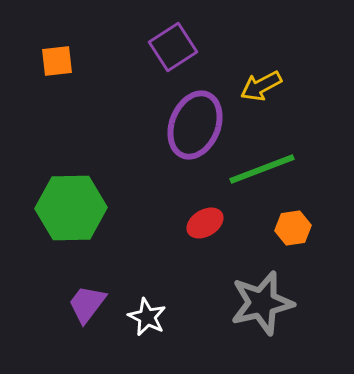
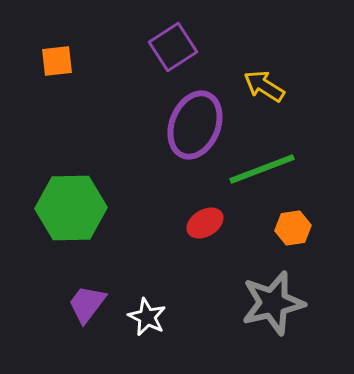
yellow arrow: moved 3 px right; rotated 60 degrees clockwise
gray star: moved 11 px right
